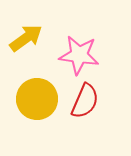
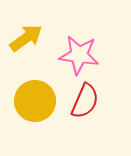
yellow circle: moved 2 px left, 2 px down
